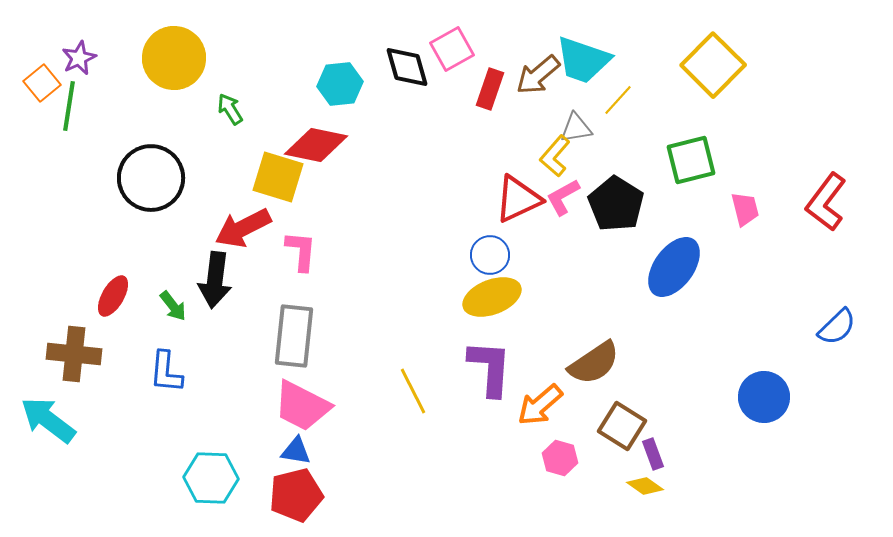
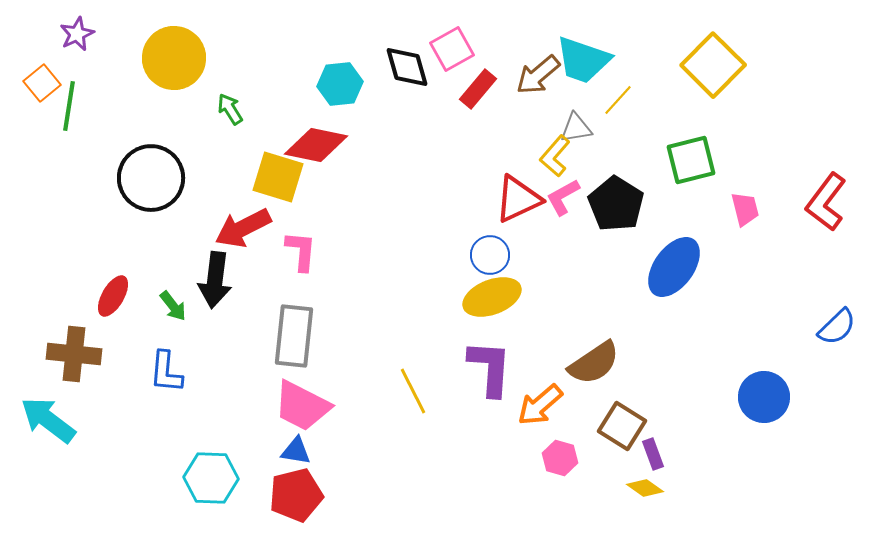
purple star at (79, 58): moved 2 px left, 24 px up
red rectangle at (490, 89): moved 12 px left; rotated 21 degrees clockwise
yellow diamond at (645, 486): moved 2 px down
